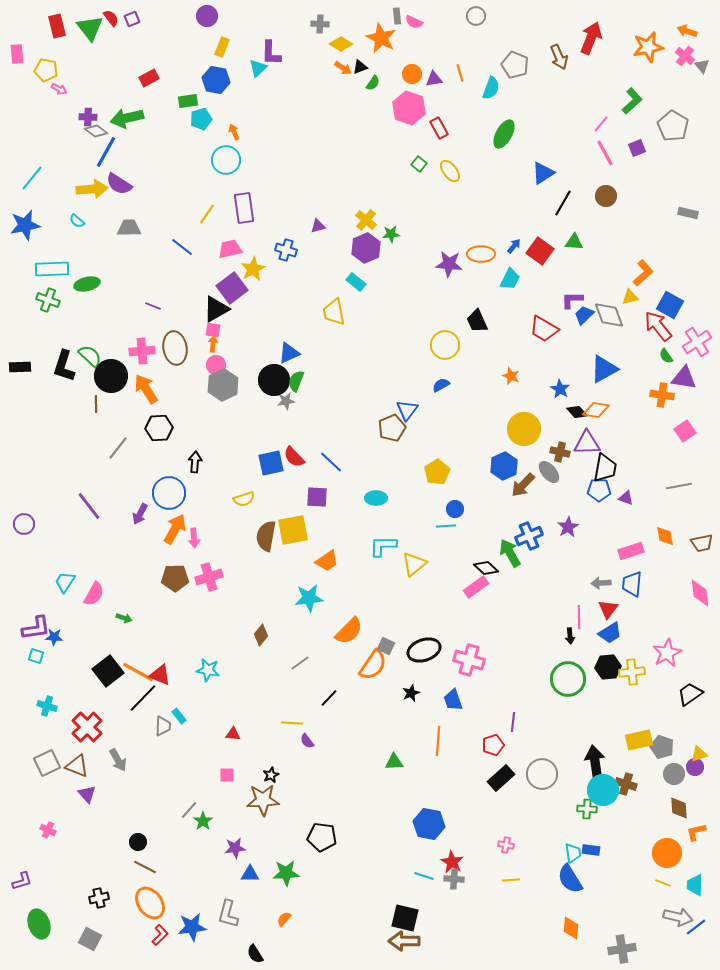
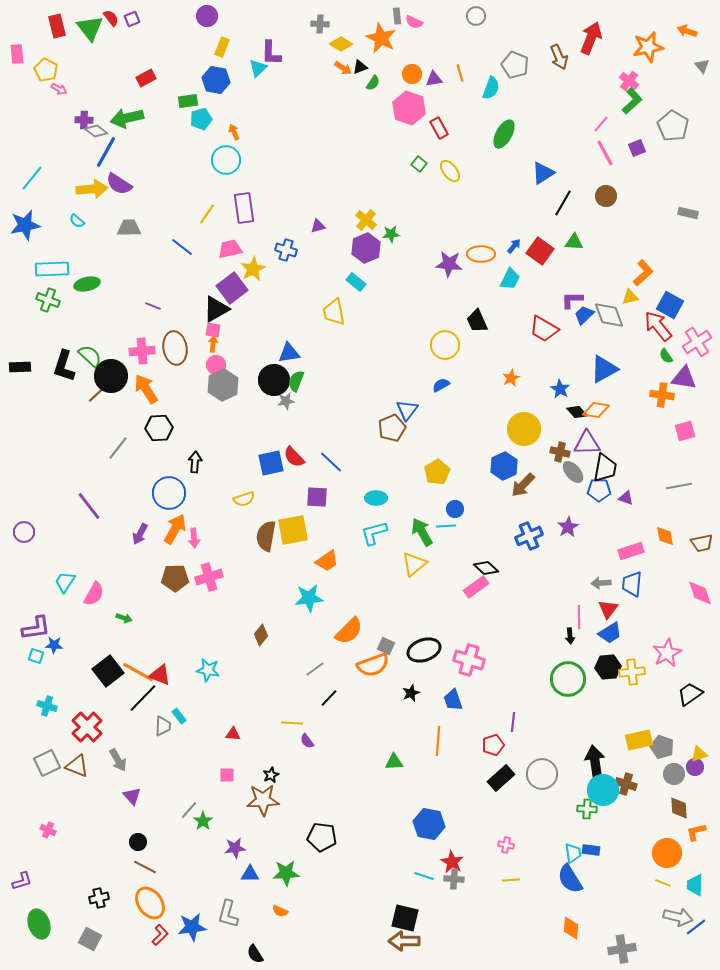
pink cross at (685, 56): moved 56 px left, 25 px down
yellow pentagon at (46, 70): rotated 15 degrees clockwise
red rectangle at (149, 78): moved 3 px left
purple cross at (88, 117): moved 4 px left, 3 px down
blue triangle at (289, 353): rotated 15 degrees clockwise
orange star at (511, 376): moved 2 px down; rotated 24 degrees clockwise
brown line at (96, 404): moved 9 px up; rotated 48 degrees clockwise
pink square at (685, 431): rotated 20 degrees clockwise
gray ellipse at (549, 472): moved 24 px right
purple arrow at (140, 514): moved 20 px down
purple circle at (24, 524): moved 8 px down
cyan L-shape at (383, 546): moved 9 px left, 13 px up; rotated 16 degrees counterclockwise
green arrow at (510, 553): moved 88 px left, 21 px up
pink diamond at (700, 593): rotated 12 degrees counterclockwise
blue star at (54, 637): moved 8 px down
gray line at (300, 663): moved 15 px right, 6 px down
orange semicircle at (373, 665): rotated 36 degrees clockwise
purple triangle at (87, 794): moved 45 px right, 2 px down
orange semicircle at (284, 919): moved 4 px left, 8 px up; rotated 105 degrees counterclockwise
